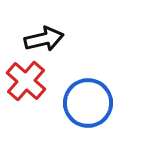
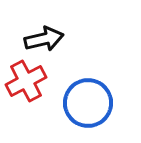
red cross: rotated 21 degrees clockwise
